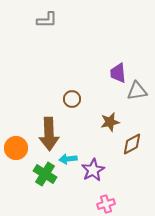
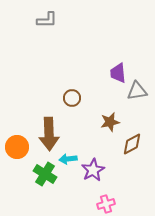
brown circle: moved 1 px up
orange circle: moved 1 px right, 1 px up
